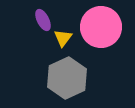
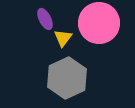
purple ellipse: moved 2 px right, 1 px up
pink circle: moved 2 px left, 4 px up
